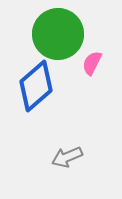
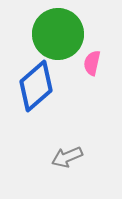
pink semicircle: rotated 15 degrees counterclockwise
